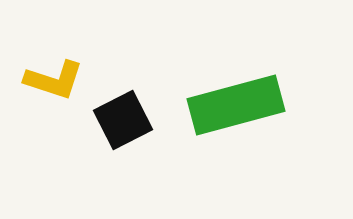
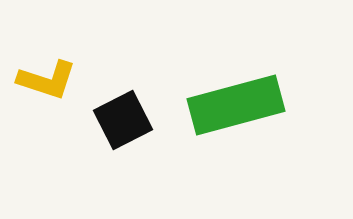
yellow L-shape: moved 7 px left
